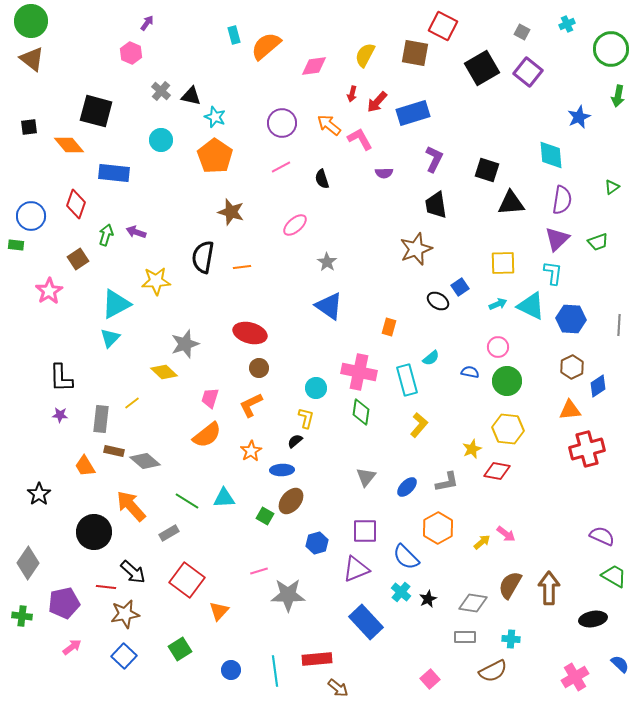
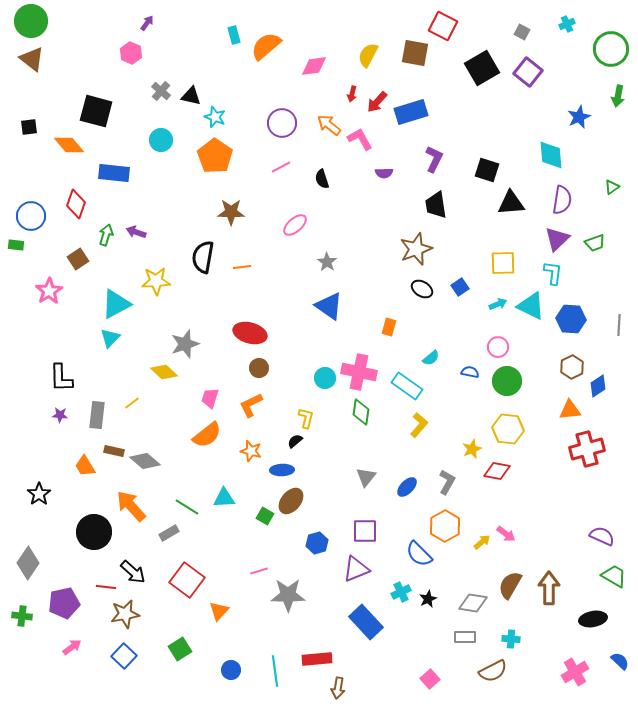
yellow semicircle at (365, 55): moved 3 px right
blue rectangle at (413, 113): moved 2 px left, 1 px up
brown star at (231, 212): rotated 16 degrees counterclockwise
green trapezoid at (598, 242): moved 3 px left, 1 px down
black ellipse at (438, 301): moved 16 px left, 12 px up
cyan rectangle at (407, 380): moved 6 px down; rotated 40 degrees counterclockwise
cyan circle at (316, 388): moved 9 px right, 10 px up
gray rectangle at (101, 419): moved 4 px left, 4 px up
orange star at (251, 451): rotated 25 degrees counterclockwise
gray L-shape at (447, 482): rotated 50 degrees counterclockwise
green line at (187, 501): moved 6 px down
orange hexagon at (438, 528): moved 7 px right, 2 px up
blue semicircle at (406, 557): moved 13 px right, 3 px up
cyan cross at (401, 592): rotated 24 degrees clockwise
blue semicircle at (620, 664): moved 3 px up
pink cross at (575, 677): moved 5 px up
brown arrow at (338, 688): rotated 60 degrees clockwise
